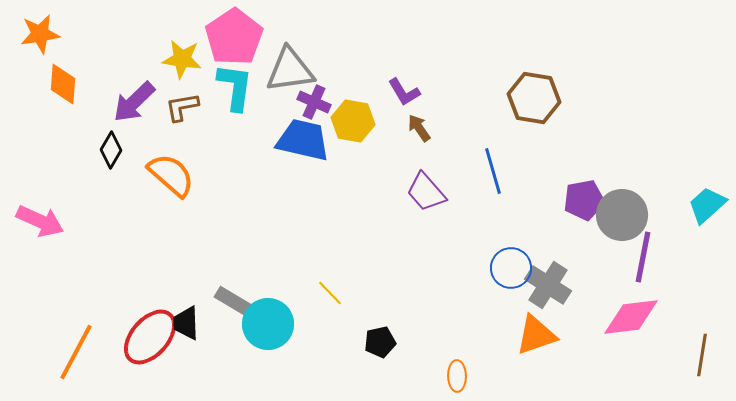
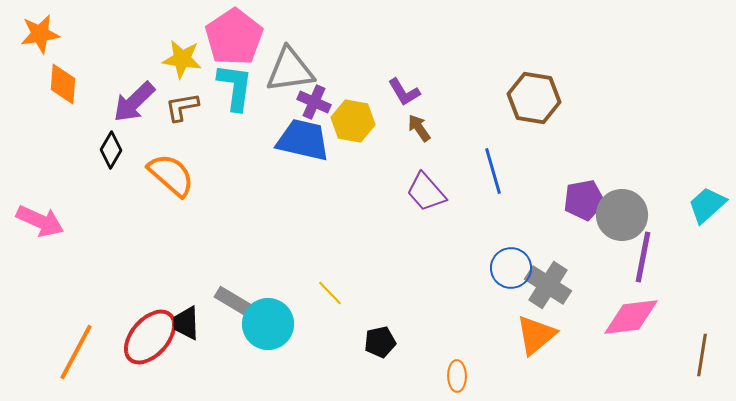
orange triangle: rotated 21 degrees counterclockwise
